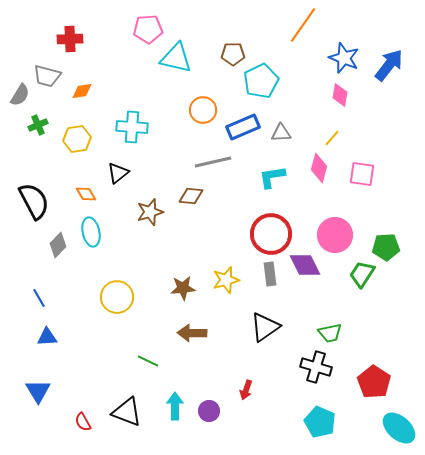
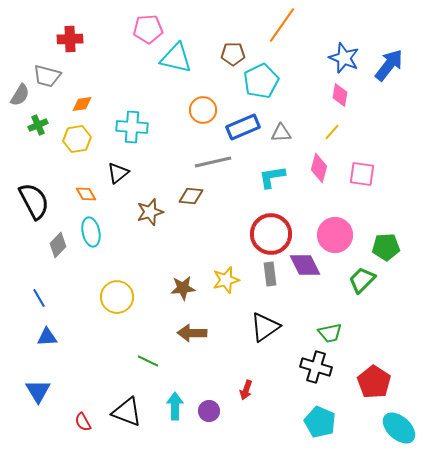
orange line at (303, 25): moved 21 px left
orange diamond at (82, 91): moved 13 px down
yellow line at (332, 138): moved 6 px up
green trapezoid at (362, 274): moved 6 px down; rotated 12 degrees clockwise
